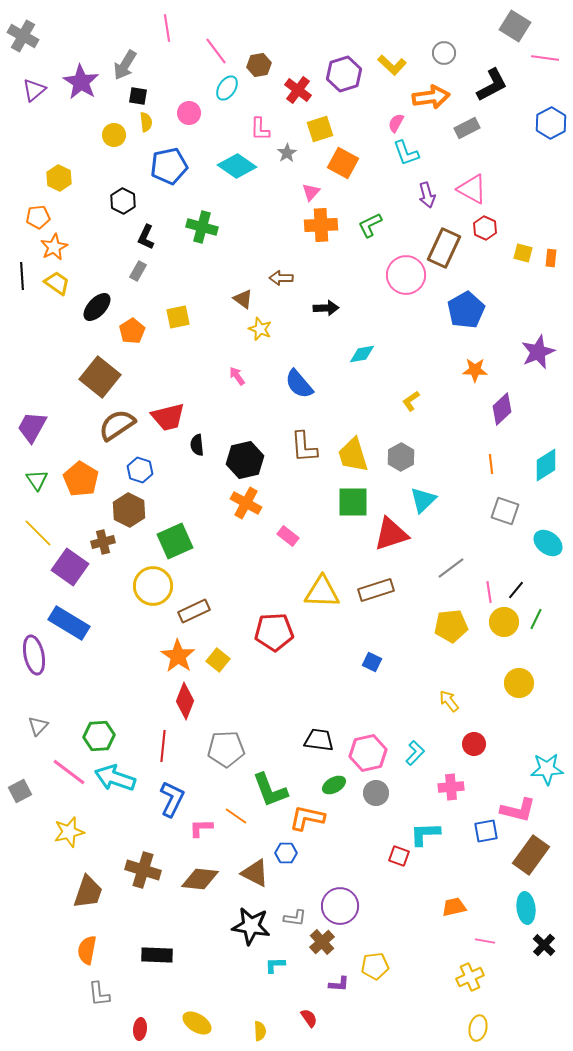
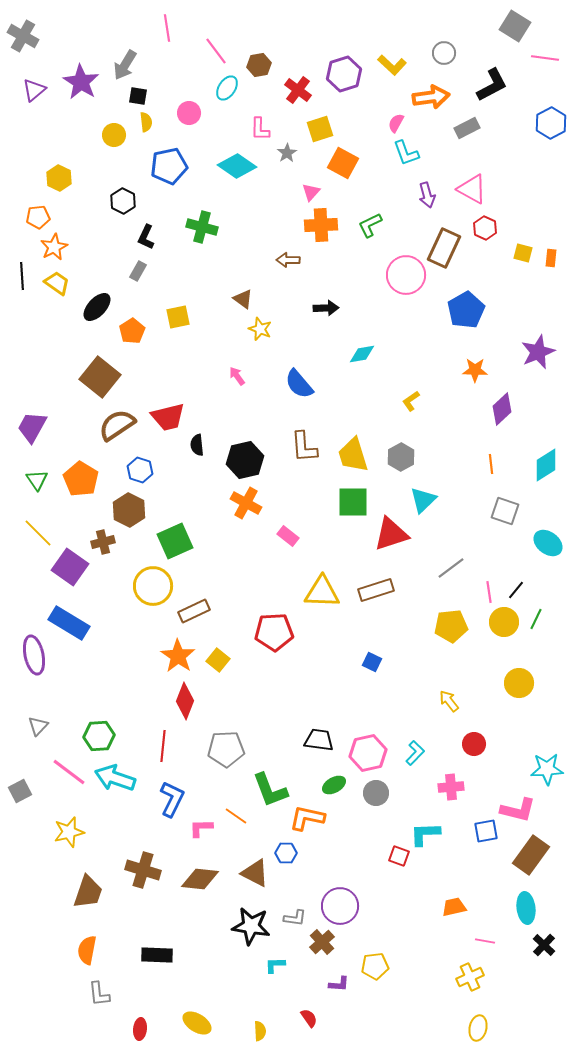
brown arrow at (281, 278): moved 7 px right, 18 px up
